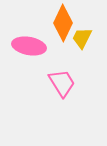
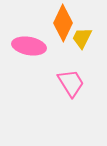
pink trapezoid: moved 9 px right
